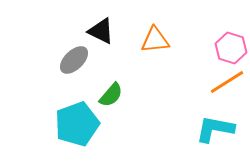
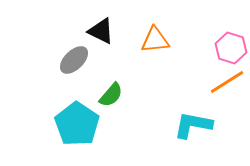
cyan pentagon: rotated 18 degrees counterclockwise
cyan L-shape: moved 22 px left, 4 px up
